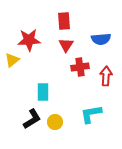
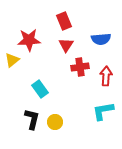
red rectangle: rotated 18 degrees counterclockwise
cyan rectangle: moved 3 px left, 3 px up; rotated 36 degrees counterclockwise
cyan L-shape: moved 12 px right, 3 px up
black L-shape: rotated 45 degrees counterclockwise
